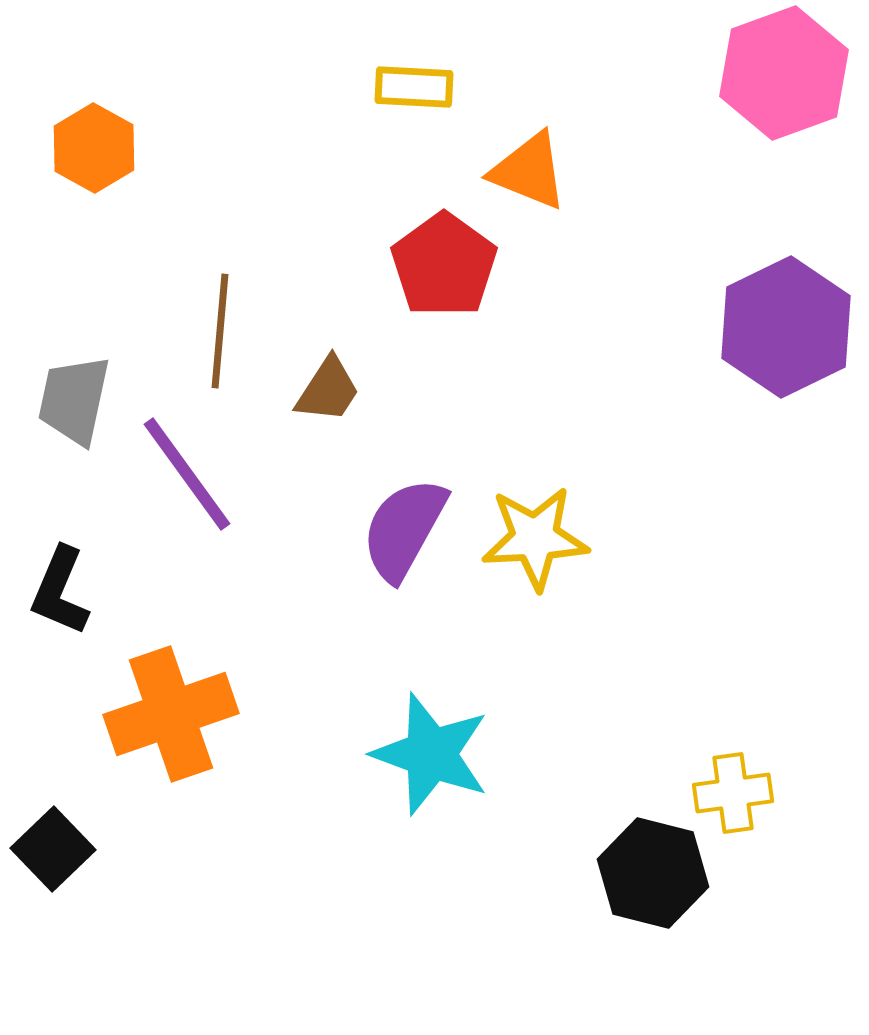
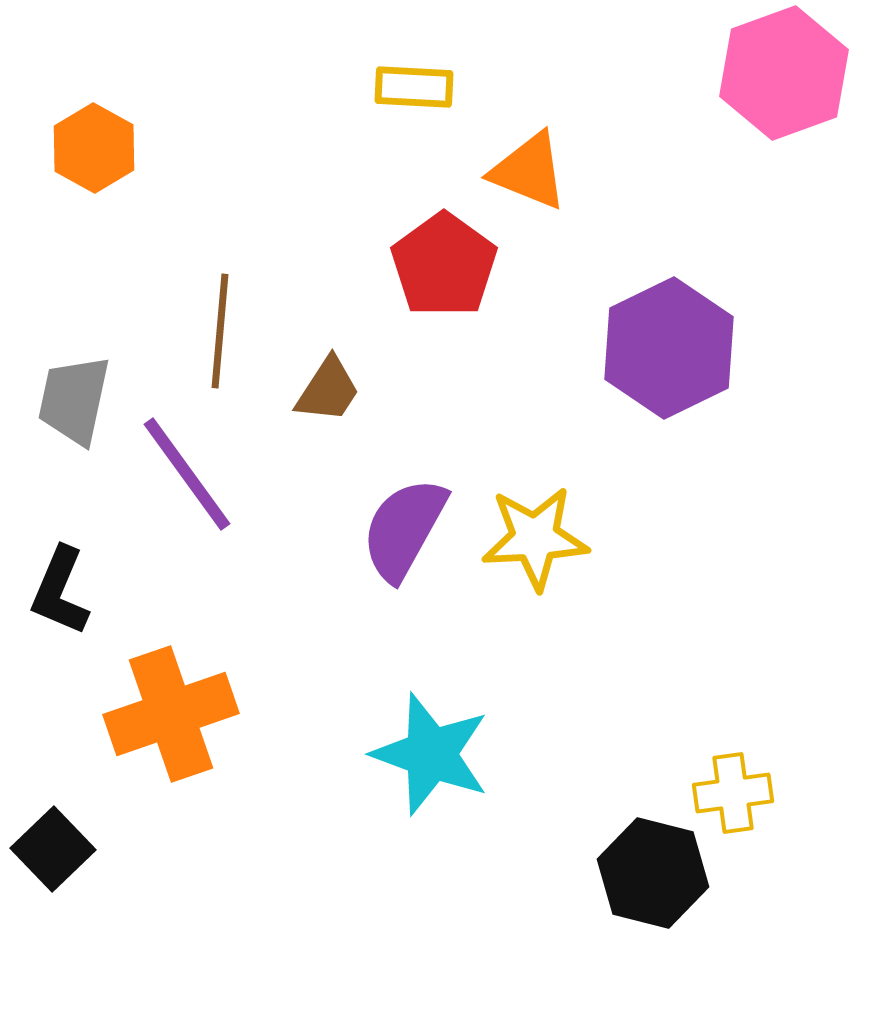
purple hexagon: moved 117 px left, 21 px down
